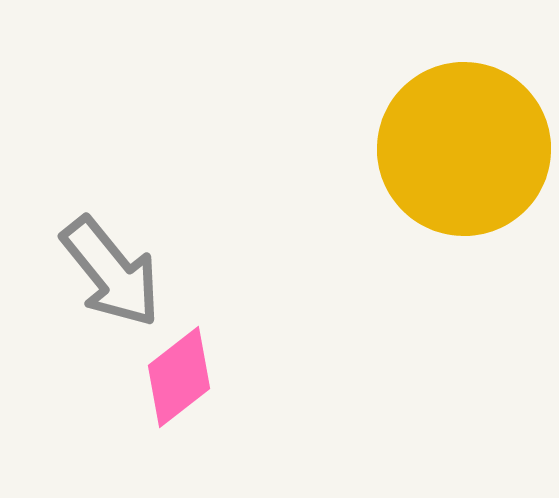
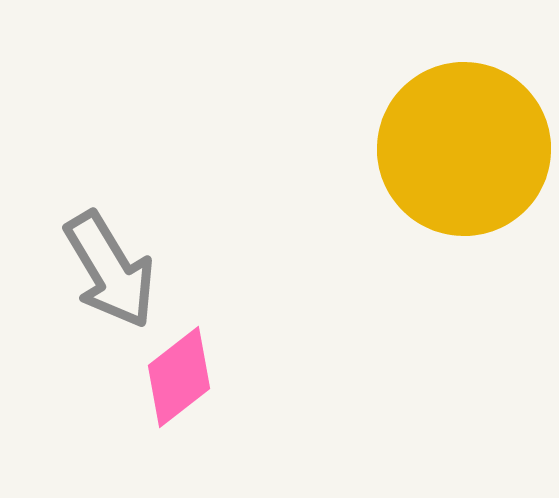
gray arrow: moved 1 px left, 2 px up; rotated 8 degrees clockwise
